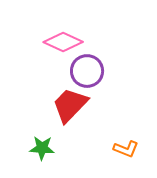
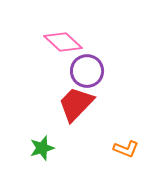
pink diamond: rotated 18 degrees clockwise
red trapezoid: moved 6 px right, 1 px up
green star: rotated 20 degrees counterclockwise
